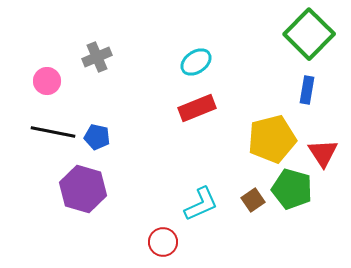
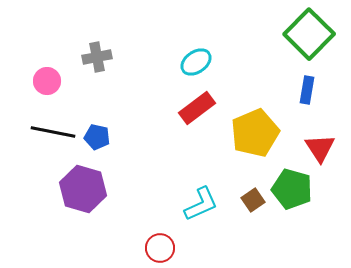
gray cross: rotated 12 degrees clockwise
red rectangle: rotated 15 degrees counterclockwise
yellow pentagon: moved 17 px left, 6 px up; rotated 9 degrees counterclockwise
red triangle: moved 3 px left, 5 px up
red circle: moved 3 px left, 6 px down
